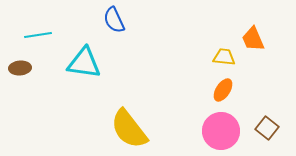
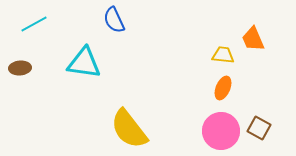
cyan line: moved 4 px left, 11 px up; rotated 20 degrees counterclockwise
yellow trapezoid: moved 1 px left, 2 px up
orange ellipse: moved 2 px up; rotated 10 degrees counterclockwise
brown square: moved 8 px left; rotated 10 degrees counterclockwise
